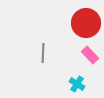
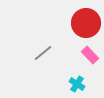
gray line: rotated 48 degrees clockwise
